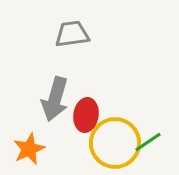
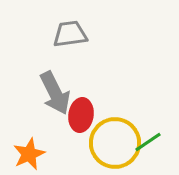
gray trapezoid: moved 2 px left
gray arrow: moved 6 px up; rotated 42 degrees counterclockwise
red ellipse: moved 5 px left
orange star: moved 5 px down
